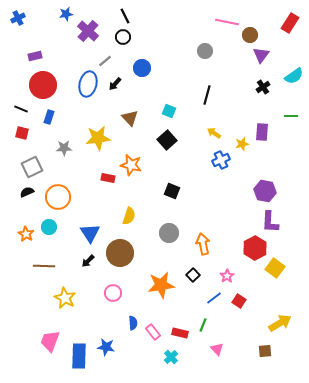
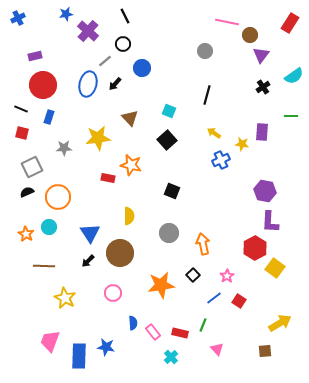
black circle at (123, 37): moved 7 px down
yellow star at (242, 144): rotated 24 degrees clockwise
yellow semicircle at (129, 216): rotated 18 degrees counterclockwise
